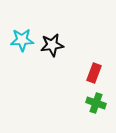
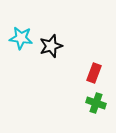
cyan star: moved 1 px left, 2 px up; rotated 10 degrees clockwise
black star: moved 1 px left, 1 px down; rotated 10 degrees counterclockwise
